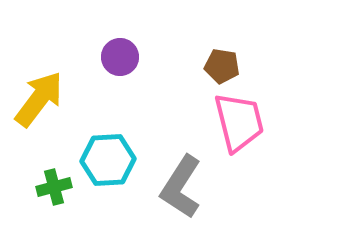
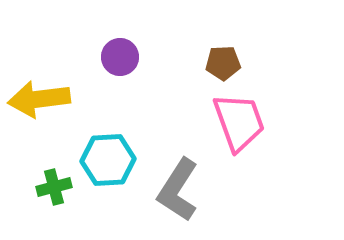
brown pentagon: moved 1 px right, 3 px up; rotated 12 degrees counterclockwise
yellow arrow: rotated 134 degrees counterclockwise
pink trapezoid: rotated 6 degrees counterclockwise
gray L-shape: moved 3 px left, 3 px down
